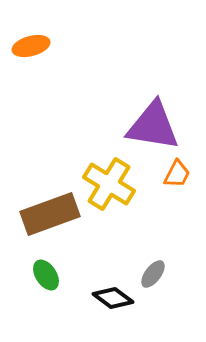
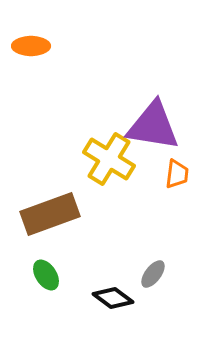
orange ellipse: rotated 15 degrees clockwise
orange trapezoid: rotated 20 degrees counterclockwise
yellow cross: moved 25 px up
